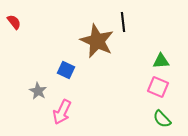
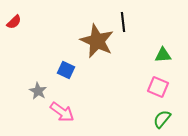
red semicircle: rotated 84 degrees clockwise
green triangle: moved 2 px right, 6 px up
pink arrow: rotated 80 degrees counterclockwise
green semicircle: rotated 84 degrees clockwise
